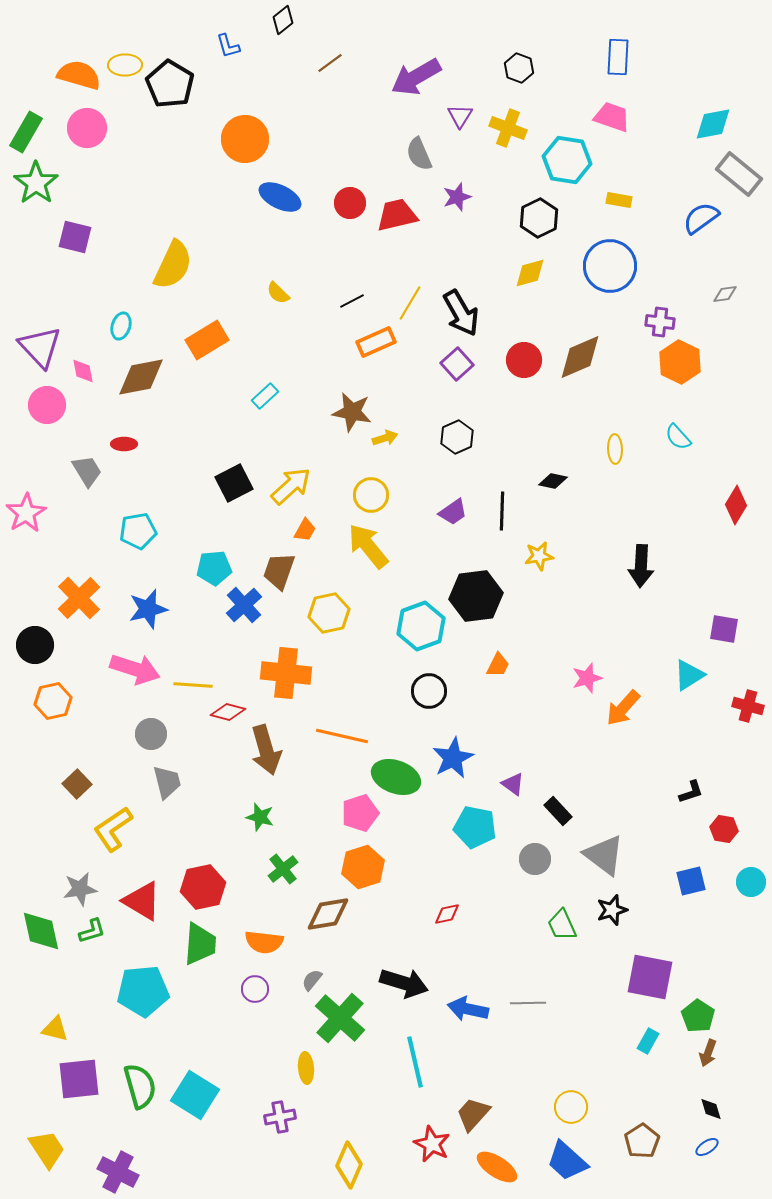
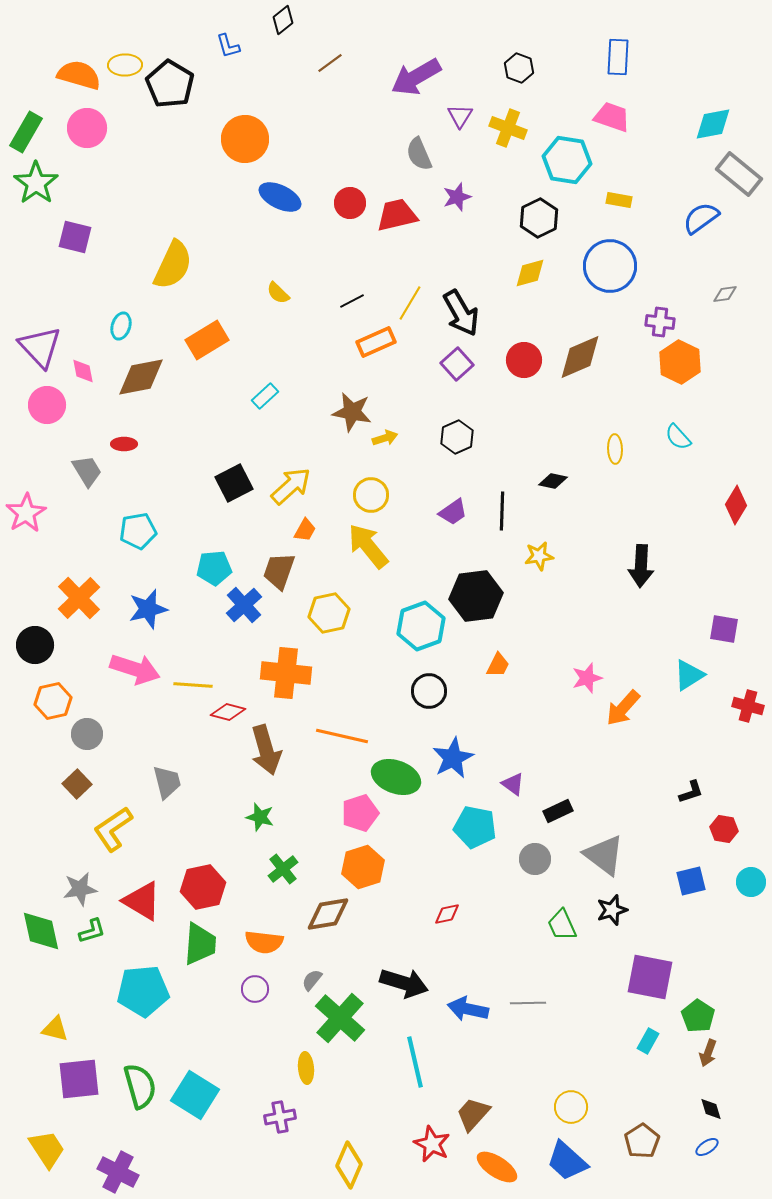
gray circle at (151, 734): moved 64 px left
black rectangle at (558, 811): rotated 72 degrees counterclockwise
